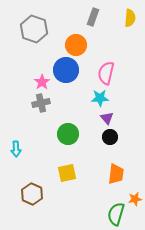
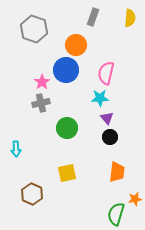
green circle: moved 1 px left, 6 px up
orange trapezoid: moved 1 px right, 2 px up
